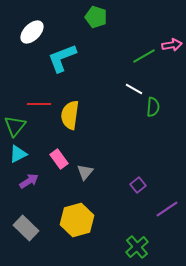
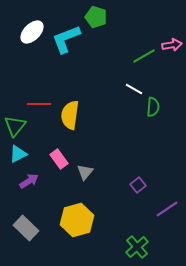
cyan L-shape: moved 4 px right, 19 px up
